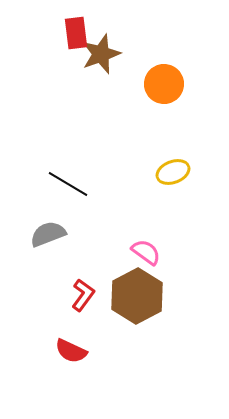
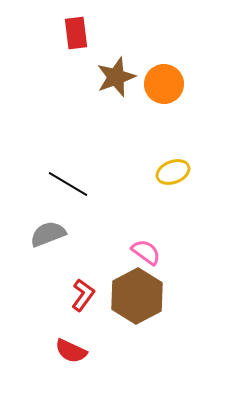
brown star: moved 15 px right, 23 px down
